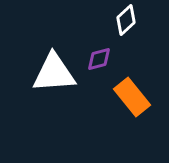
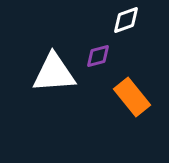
white diamond: rotated 24 degrees clockwise
purple diamond: moved 1 px left, 3 px up
